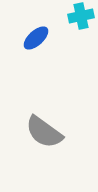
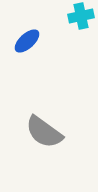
blue ellipse: moved 9 px left, 3 px down
